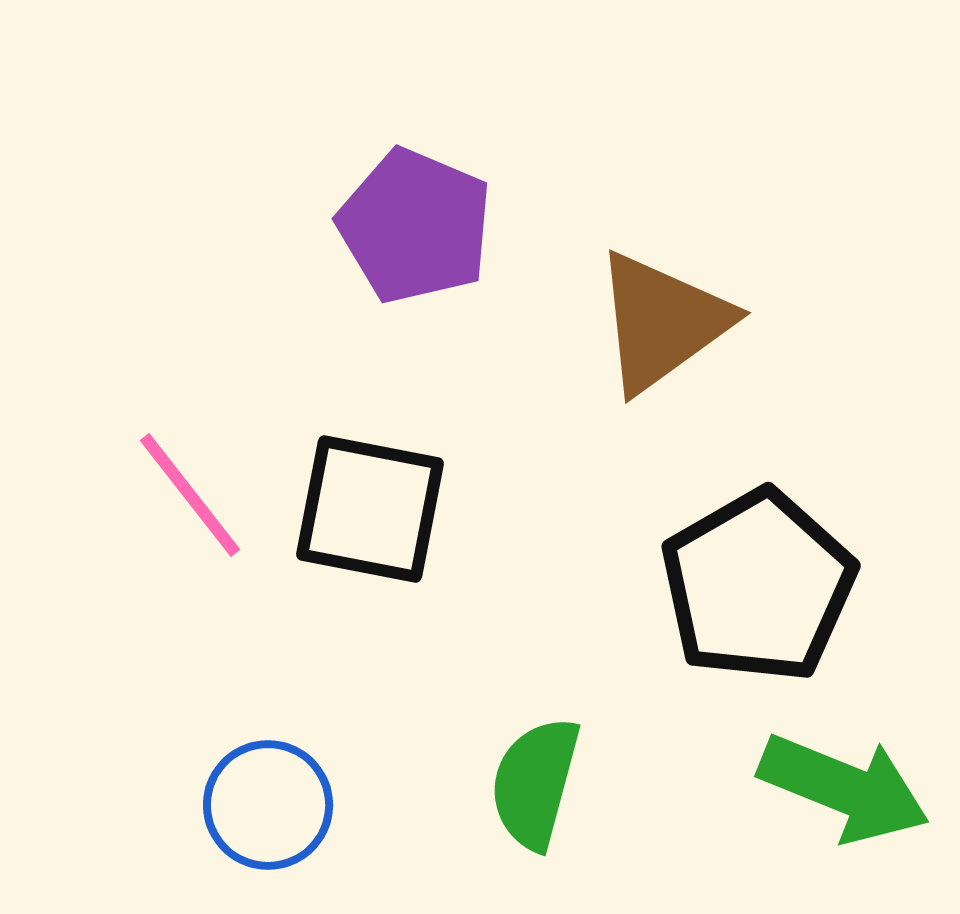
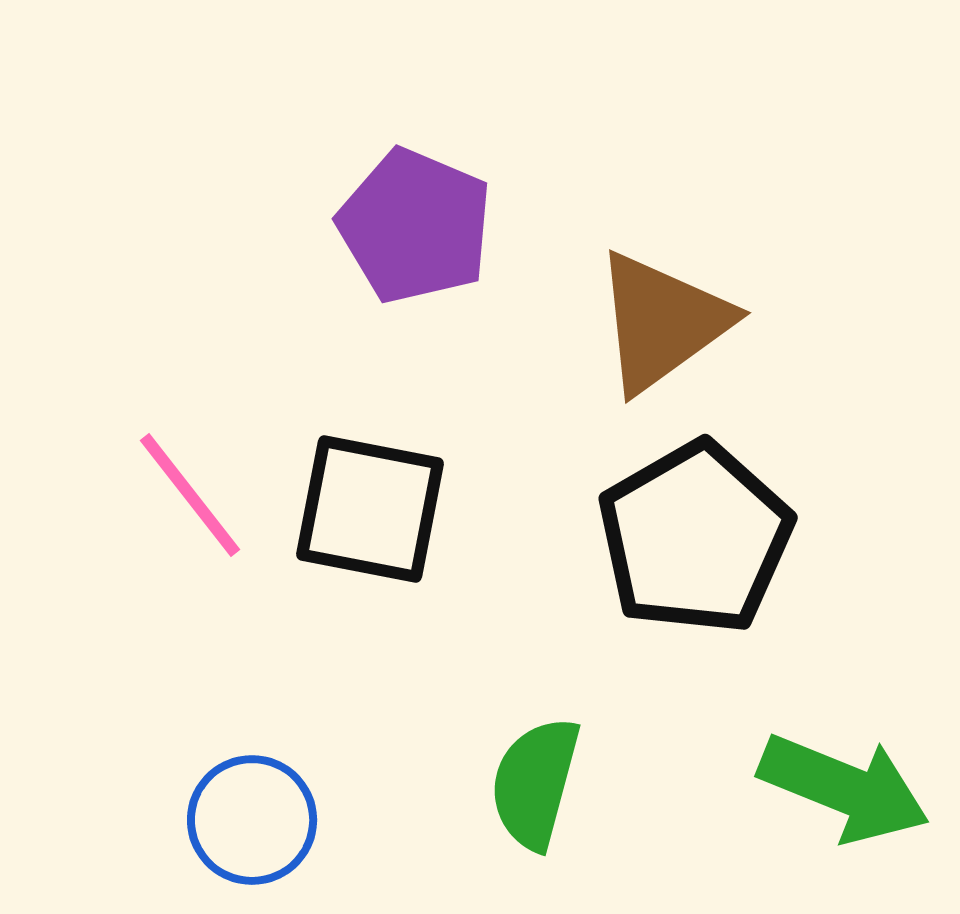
black pentagon: moved 63 px left, 48 px up
blue circle: moved 16 px left, 15 px down
